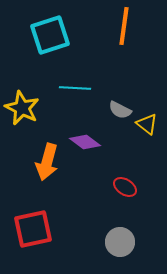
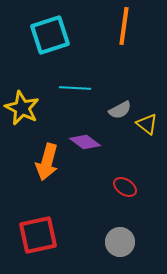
gray semicircle: rotated 55 degrees counterclockwise
red square: moved 5 px right, 6 px down
